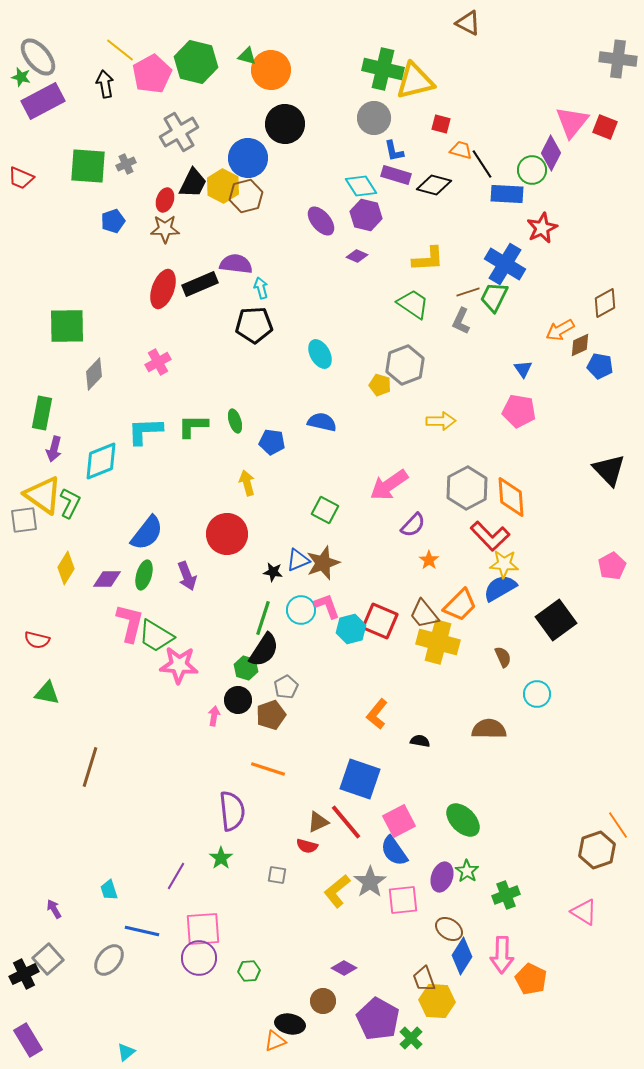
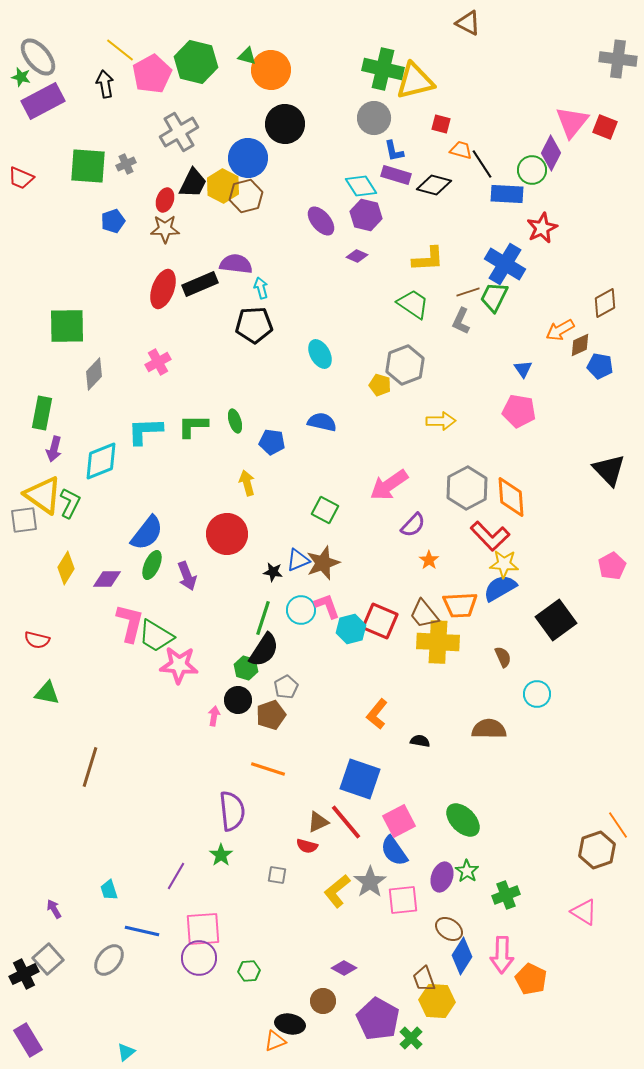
green ellipse at (144, 575): moved 8 px right, 10 px up; rotated 8 degrees clockwise
orange trapezoid at (460, 605): rotated 42 degrees clockwise
yellow cross at (438, 642): rotated 12 degrees counterclockwise
green star at (221, 858): moved 3 px up
